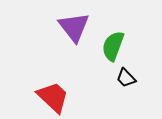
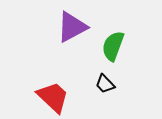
purple triangle: moved 2 px left; rotated 40 degrees clockwise
black trapezoid: moved 21 px left, 6 px down
